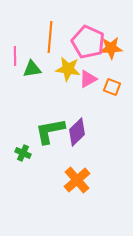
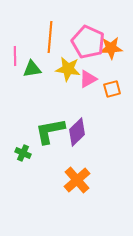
orange square: moved 2 px down; rotated 36 degrees counterclockwise
